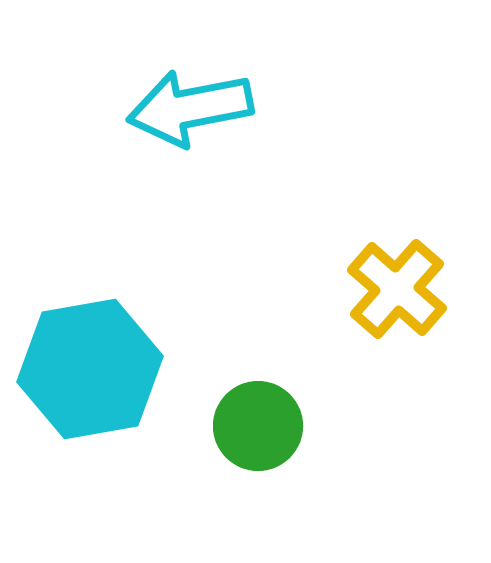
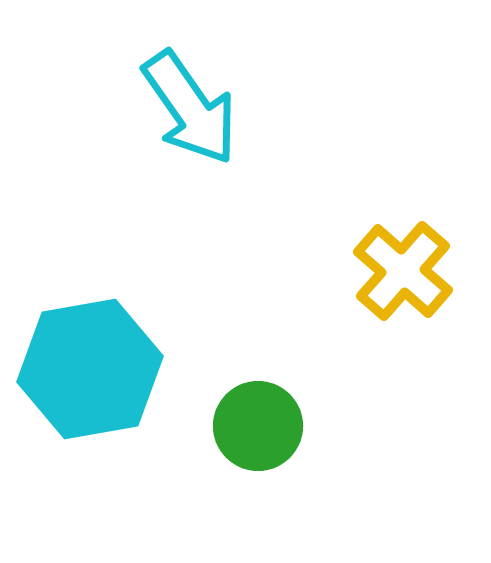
cyan arrow: rotated 114 degrees counterclockwise
yellow cross: moved 6 px right, 18 px up
